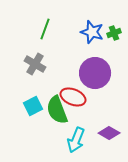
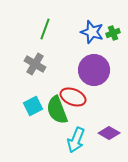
green cross: moved 1 px left
purple circle: moved 1 px left, 3 px up
